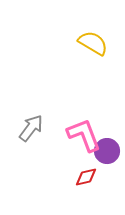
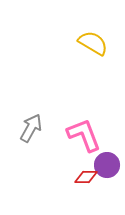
gray arrow: rotated 8 degrees counterclockwise
purple circle: moved 14 px down
red diamond: rotated 15 degrees clockwise
